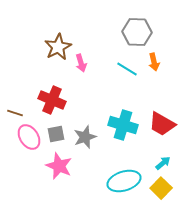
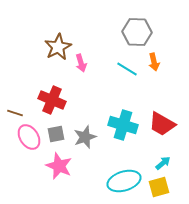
yellow square: moved 2 px left, 1 px up; rotated 30 degrees clockwise
